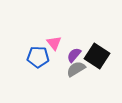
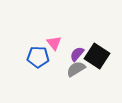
purple semicircle: moved 3 px right, 1 px up
